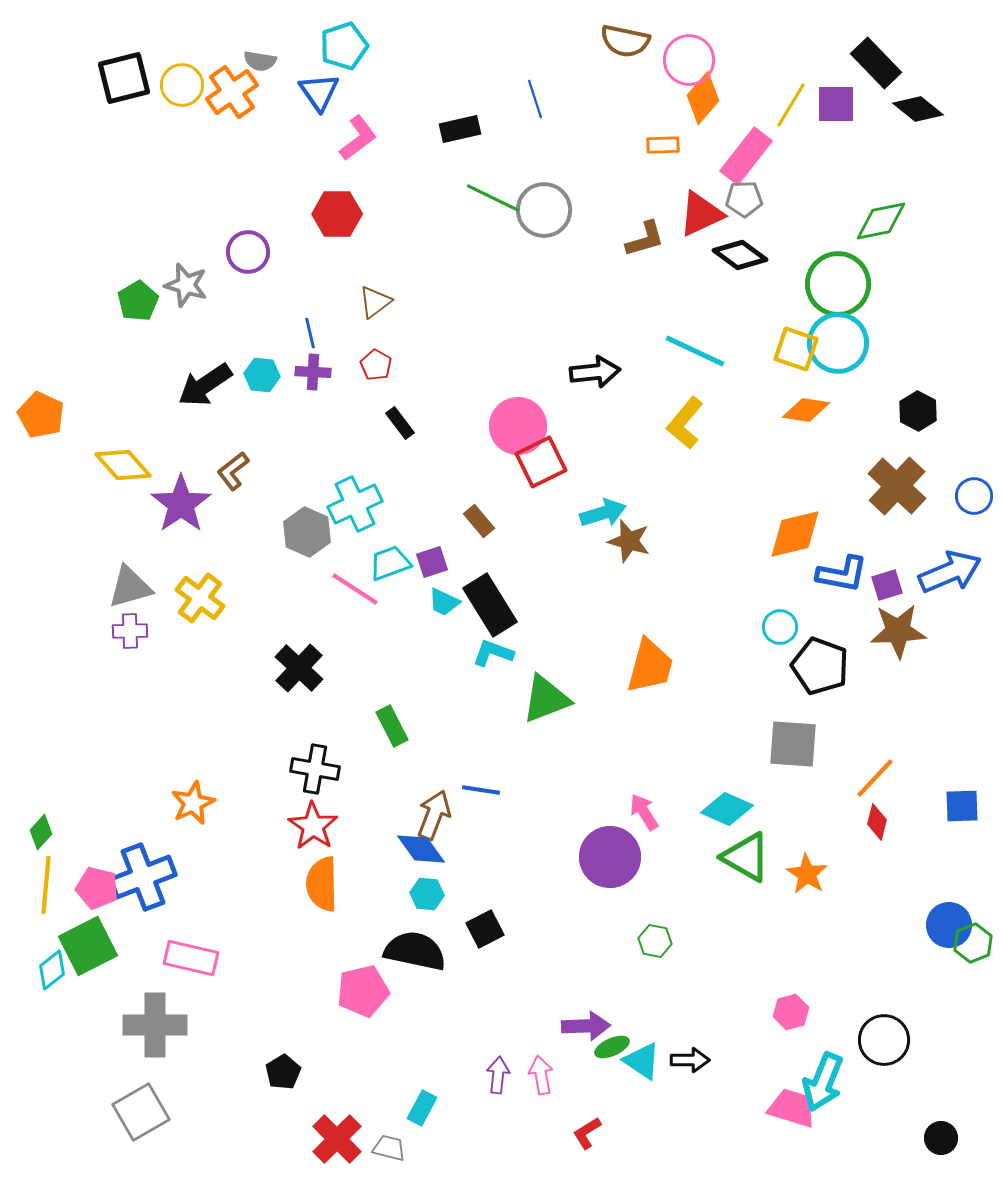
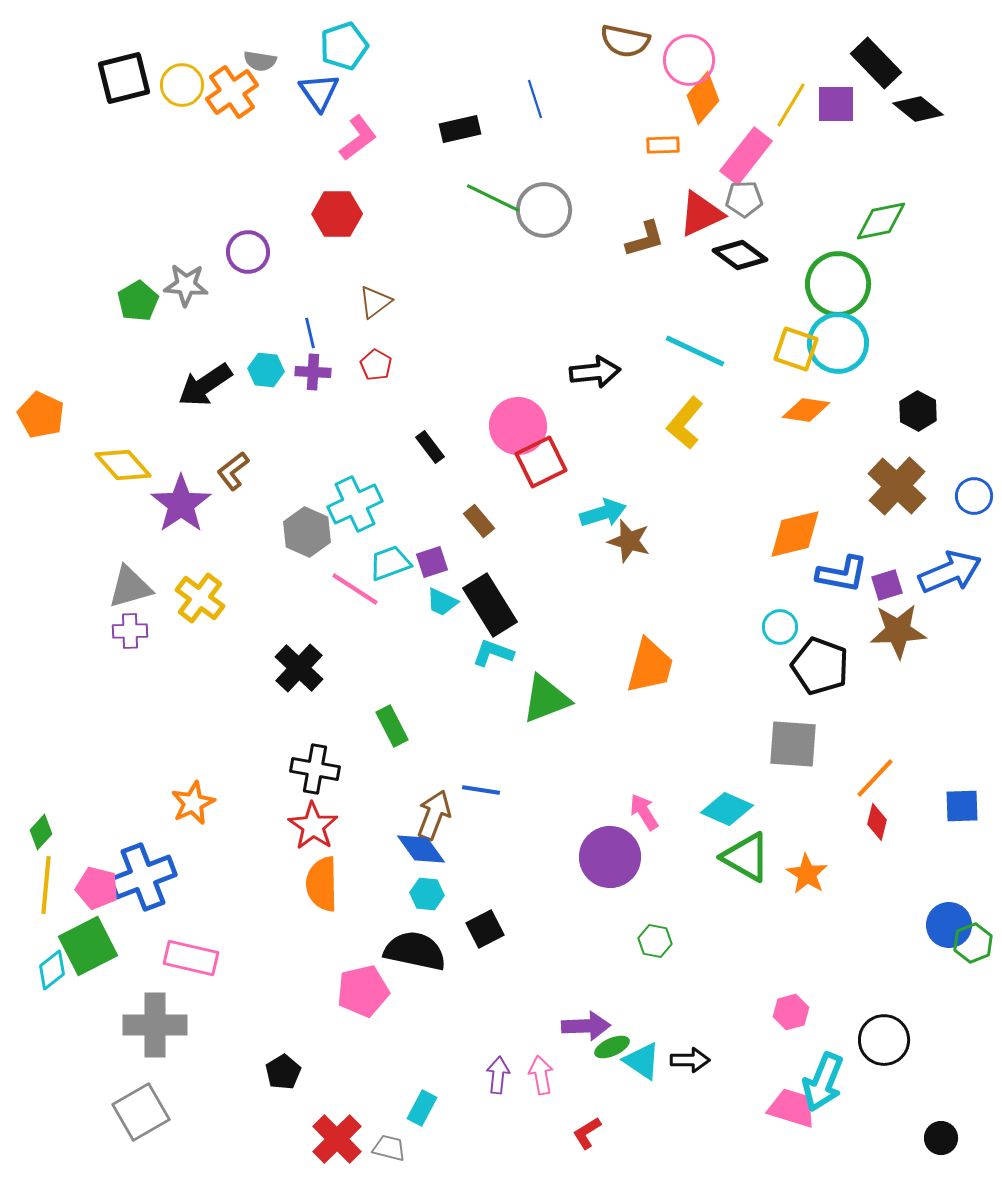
gray star at (186, 285): rotated 12 degrees counterclockwise
cyan hexagon at (262, 375): moved 4 px right, 5 px up
black rectangle at (400, 423): moved 30 px right, 24 px down
cyan trapezoid at (444, 602): moved 2 px left
